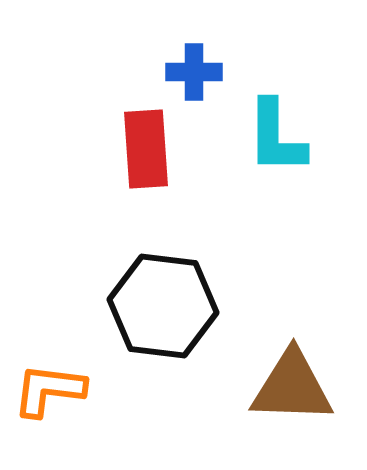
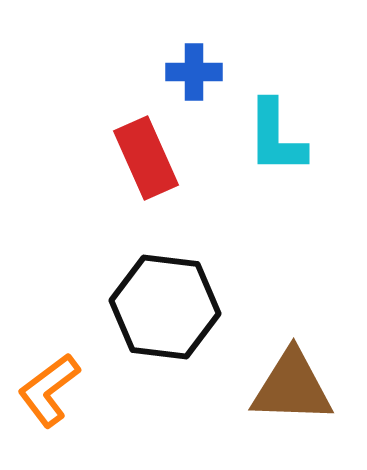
red rectangle: moved 9 px down; rotated 20 degrees counterclockwise
black hexagon: moved 2 px right, 1 px down
orange L-shape: rotated 44 degrees counterclockwise
